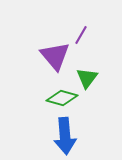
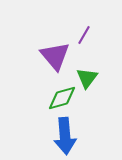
purple line: moved 3 px right
green diamond: rotated 32 degrees counterclockwise
